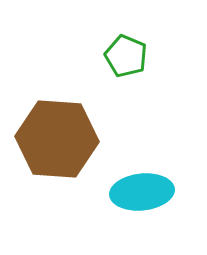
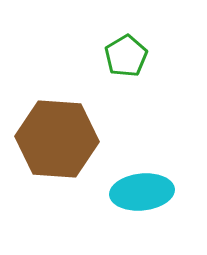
green pentagon: rotated 18 degrees clockwise
